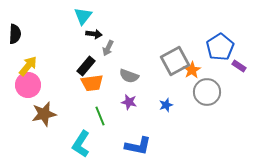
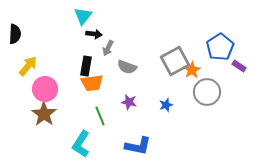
black rectangle: rotated 30 degrees counterclockwise
gray semicircle: moved 2 px left, 9 px up
pink circle: moved 17 px right, 4 px down
brown star: rotated 25 degrees counterclockwise
